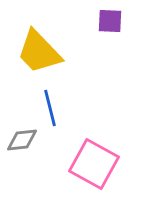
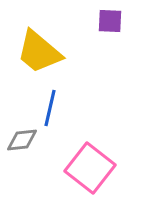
yellow trapezoid: rotated 6 degrees counterclockwise
blue line: rotated 27 degrees clockwise
pink square: moved 4 px left, 4 px down; rotated 9 degrees clockwise
